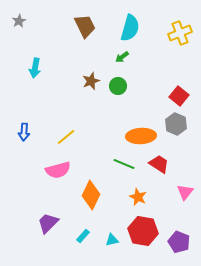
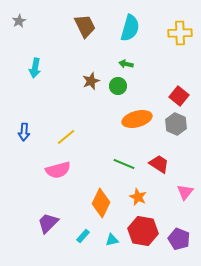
yellow cross: rotated 20 degrees clockwise
green arrow: moved 4 px right, 7 px down; rotated 48 degrees clockwise
orange ellipse: moved 4 px left, 17 px up; rotated 12 degrees counterclockwise
orange diamond: moved 10 px right, 8 px down
purple pentagon: moved 3 px up
